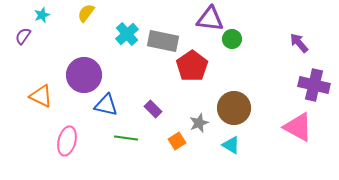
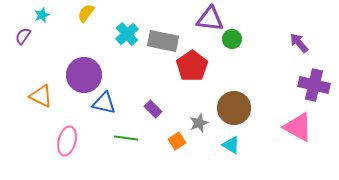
blue triangle: moved 2 px left, 2 px up
